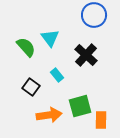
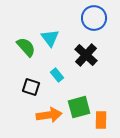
blue circle: moved 3 px down
black square: rotated 18 degrees counterclockwise
green square: moved 1 px left, 1 px down
